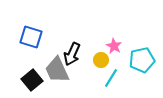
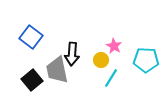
blue square: rotated 20 degrees clockwise
black arrow: rotated 20 degrees counterclockwise
cyan pentagon: moved 4 px right; rotated 15 degrees clockwise
gray trapezoid: rotated 12 degrees clockwise
